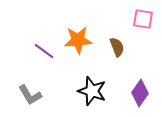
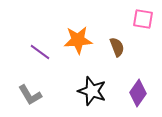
purple line: moved 4 px left, 1 px down
purple diamond: moved 2 px left
